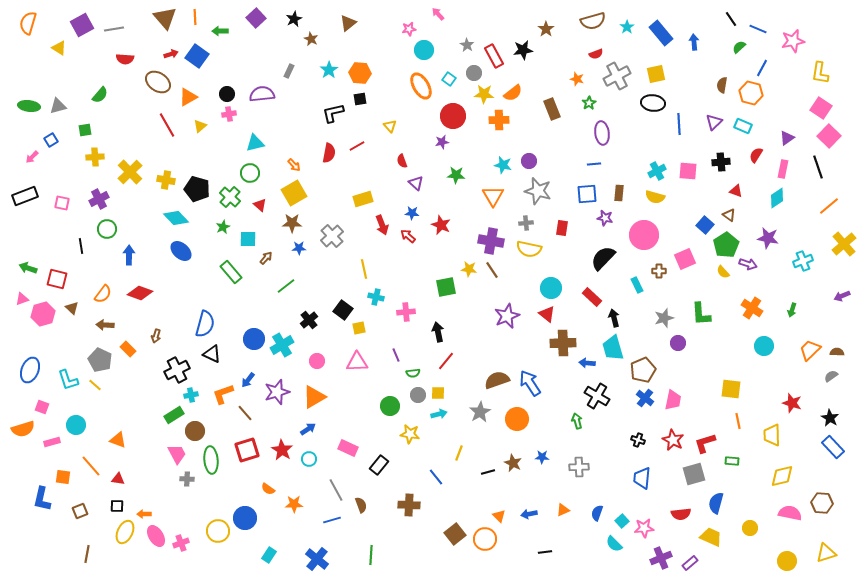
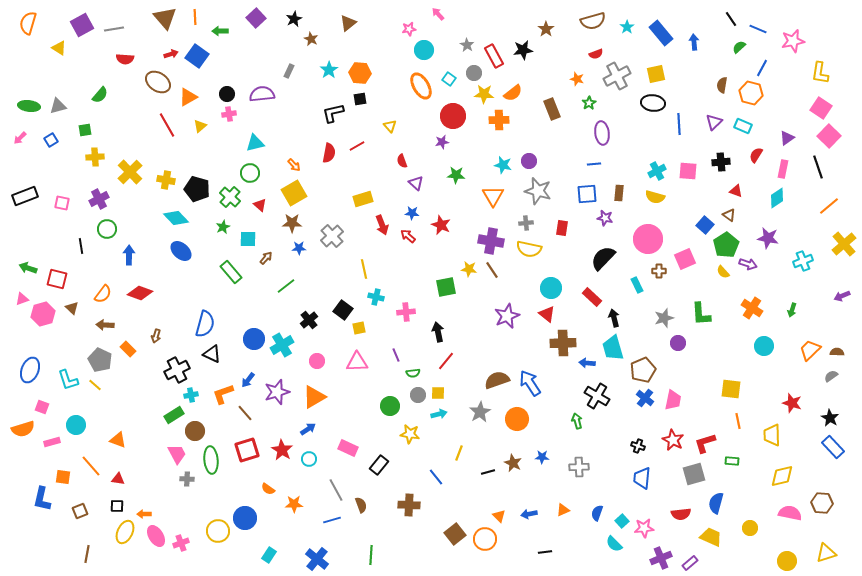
pink arrow at (32, 157): moved 12 px left, 19 px up
pink circle at (644, 235): moved 4 px right, 4 px down
black cross at (638, 440): moved 6 px down
